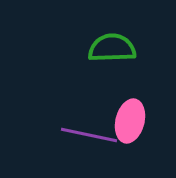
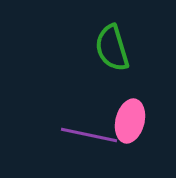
green semicircle: rotated 105 degrees counterclockwise
